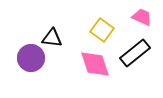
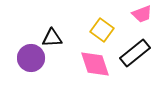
pink trapezoid: moved 3 px up; rotated 135 degrees clockwise
black triangle: rotated 10 degrees counterclockwise
